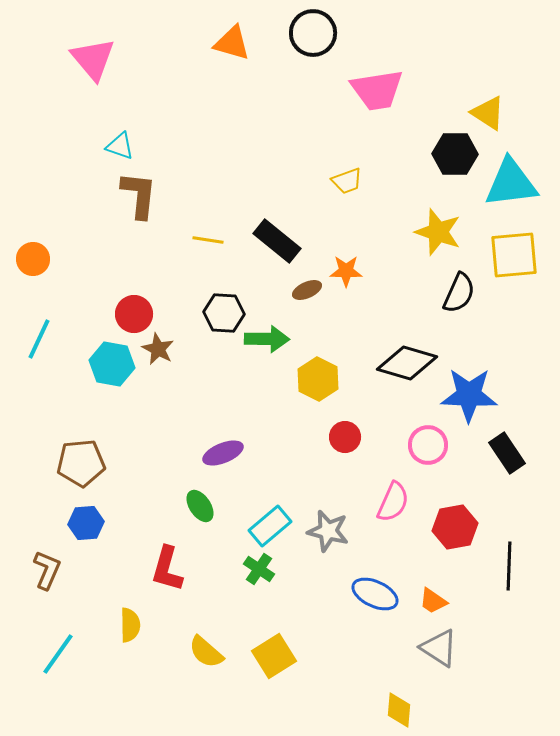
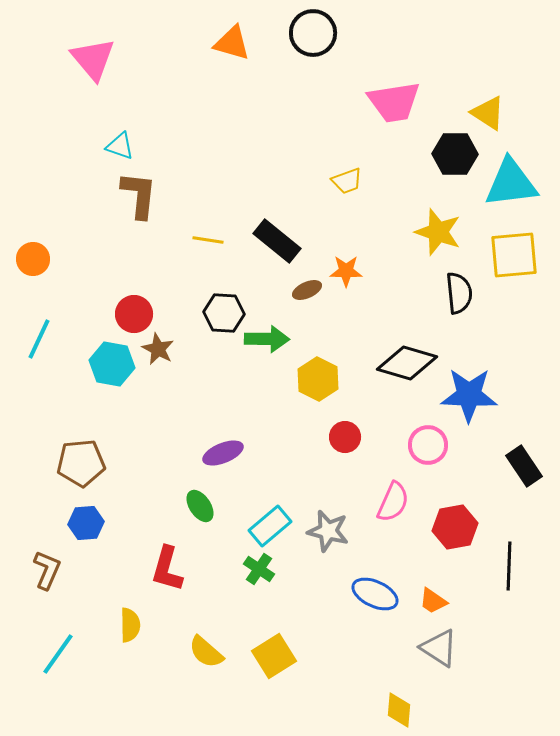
pink trapezoid at (377, 90): moved 17 px right, 12 px down
black semicircle at (459, 293): rotated 30 degrees counterclockwise
black rectangle at (507, 453): moved 17 px right, 13 px down
